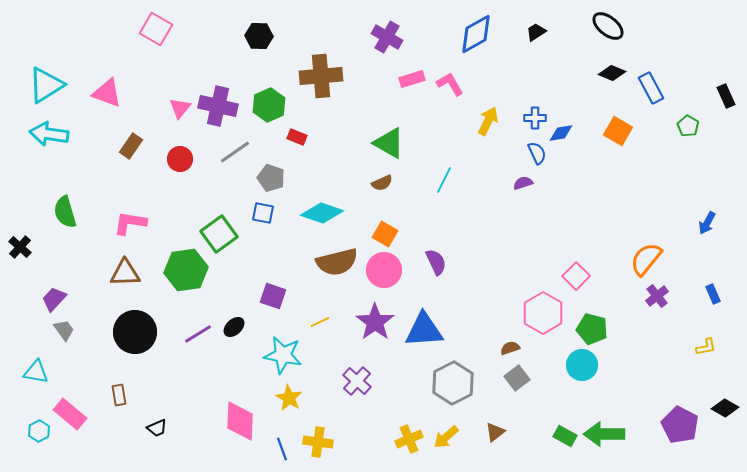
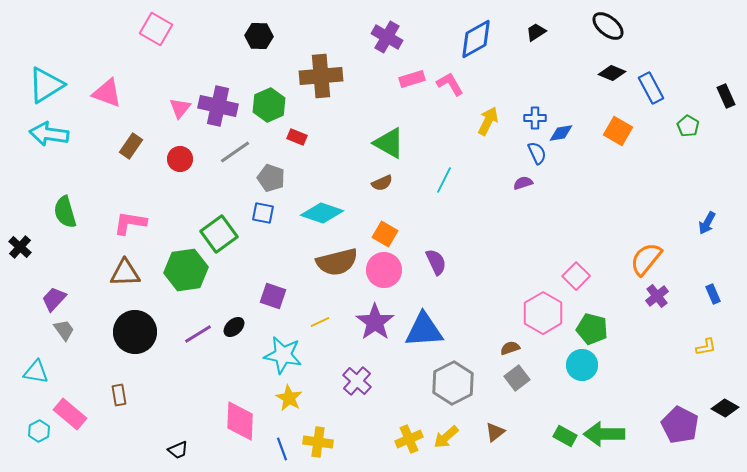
blue diamond at (476, 34): moved 5 px down
black trapezoid at (157, 428): moved 21 px right, 22 px down
